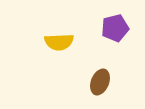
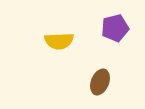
yellow semicircle: moved 1 px up
